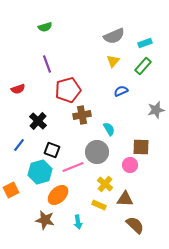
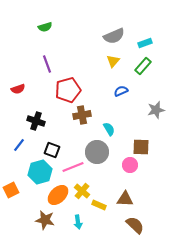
black cross: moved 2 px left; rotated 24 degrees counterclockwise
yellow cross: moved 23 px left, 7 px down
